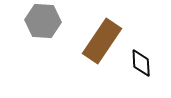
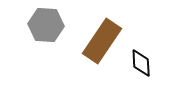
gray hexagon: moved 3 px right, 4 px down
